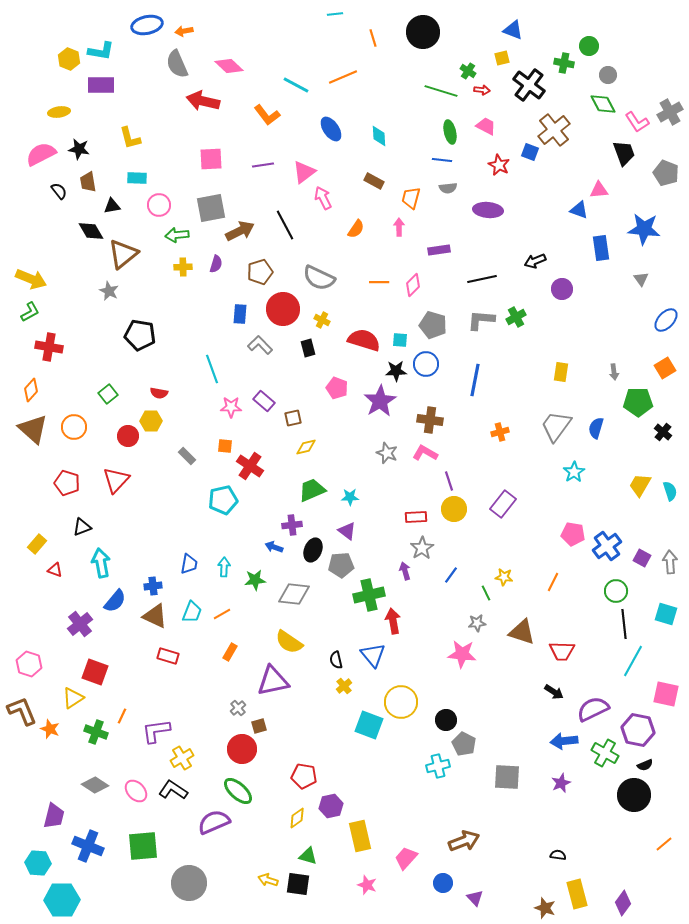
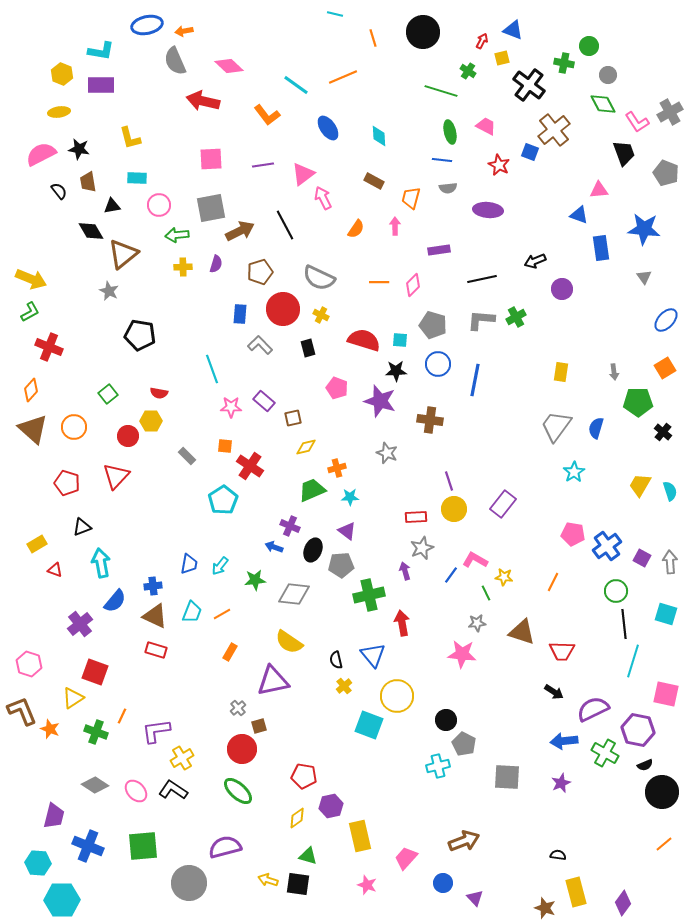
cyan line at (335, 14): rotated 21 degrees clockwise
yellow hexagon at (69, 59): moved 7 px left, 15 px down
gray semicircle at (177, 64): moved 2 px left, 3 px up
cyan line at (296, 85): rotated 8 degrees clockwise
red arrow at (482, 90): moved 49 px up; rotated 70 degrees counterclockwise
blue ellipse at (331, 129): moved 3 px left, 1 px up
pink triangle at (304, 172): moved 1 px left, 2 px down
blue triangle at (579, 210): moved 5 px down
pink arrow at (399, 227): moved 4 px left, 1 px up
gray triangle at (641, 279): moved 3 px right, 2 px up
yellow cross at (322, 320): moved 1 px left, 5 px up
red cross at (49, 347): rotated 12 degrees clockwise
blue circle at (426, 364): moved 12 px right
purple star at (380, 401): rotated 24 degrees counterclockwise
orange cross at (500, 432): moved 163 px left, 36 px down
pink L-shape at (425, 453): moved 50 px right, 107 px down
red triangle at (116, 480): moved 4 px up
cyan pentagon at (223, 500): rotated 20 degrees counterclockwise
purple cross at (292, 525): moved 2 px left, 1 px down; rotated 30 degrees clockwise
yellow rectangle at (37, 544): rotated 18 degrees clockwise
gray star at (422, 548): rotated 10 degrees clockwise
cyan arrow at (224, 567): moved 4 px left, 1 px up; rotated 144 degrees counterclockwise
red arrow at (393, 621): moved 9 px right, 2 px down
red rectangle at (168, 656): moved 12 px left, 6 px up
cyan line at (633, 661): rotated 12 degrees counterclockwise
yellow circle at (401, 702): moved 4 px left, 6 px up
black circle at (634, 795): moved 28 px right, 3 px up
purple semicircle at (214, 822): moved 11 px right, 25 px down; rotated 8 degrees clockwise
yellow rectangle at (577, 894): moved 1 px left, 2 px up
